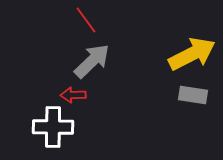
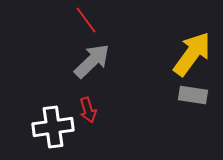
yellow arrow: rotated 27 degrees counterclockwise
red arrow: moved 15 px right, 15 px down; rotated 105 degrees counterclockwise
white cross: rotated 9 degrees counterclockwise
